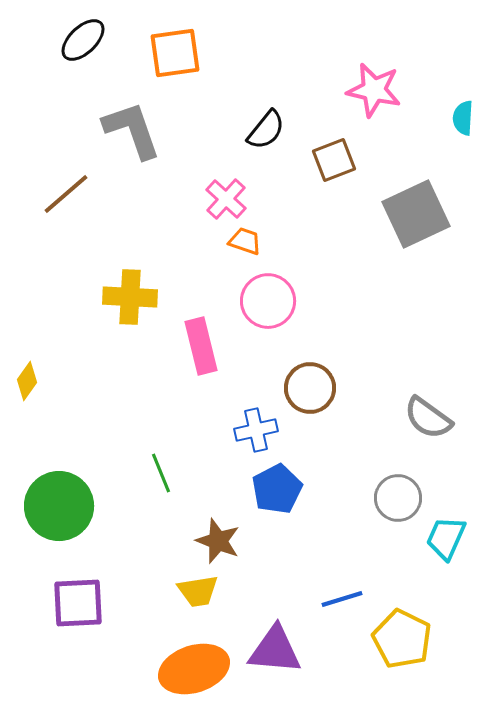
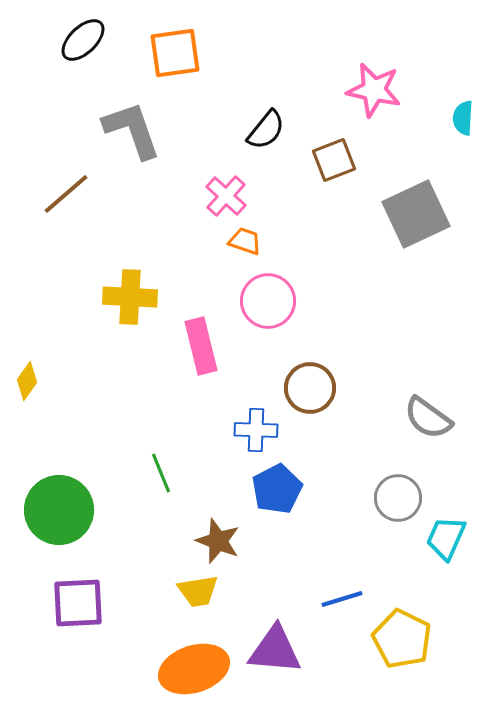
pink cross: moved 3 px up
blue cross: rotated 15 degrees clockwise
green circle: moved 4 px down
